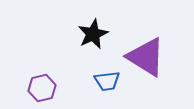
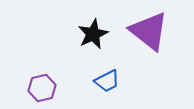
purple triangle: moved 3 px right, 26 px up; rotated 6 degrees clockwise
blue trapezoid: rotated 20 degrees counterclockwise
